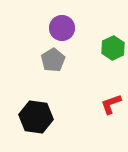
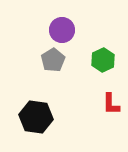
purple circle: moved 2 px down
green hexagon: moved 10 px left, 12 px down
red L-shape: rotated 70 degrees counterclockwise
